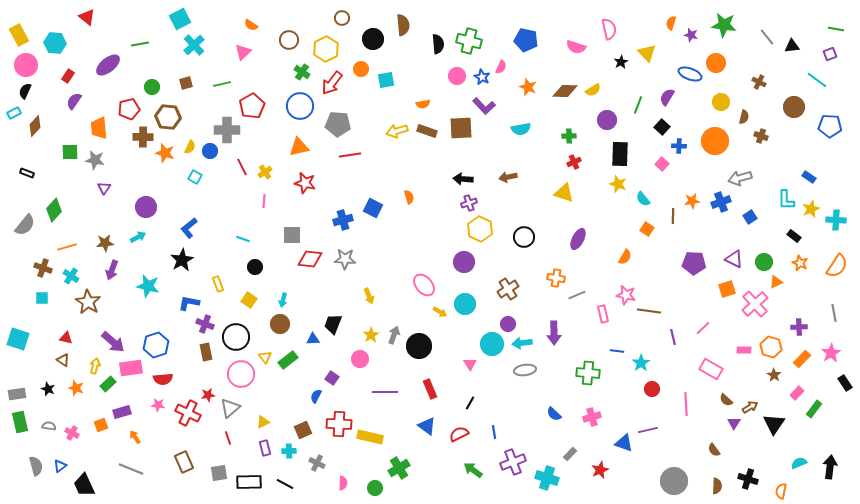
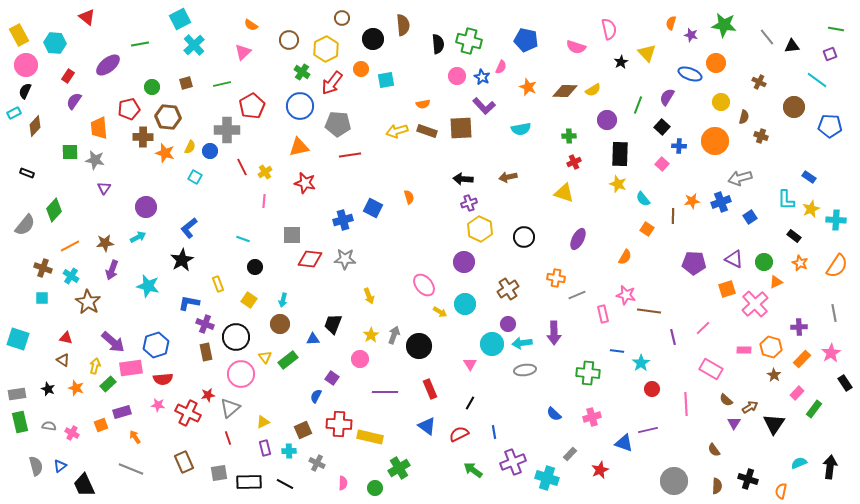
orange line at (67, 247): moved 3 px right, 1 px up; rotated 12 degrees counterclockwise
